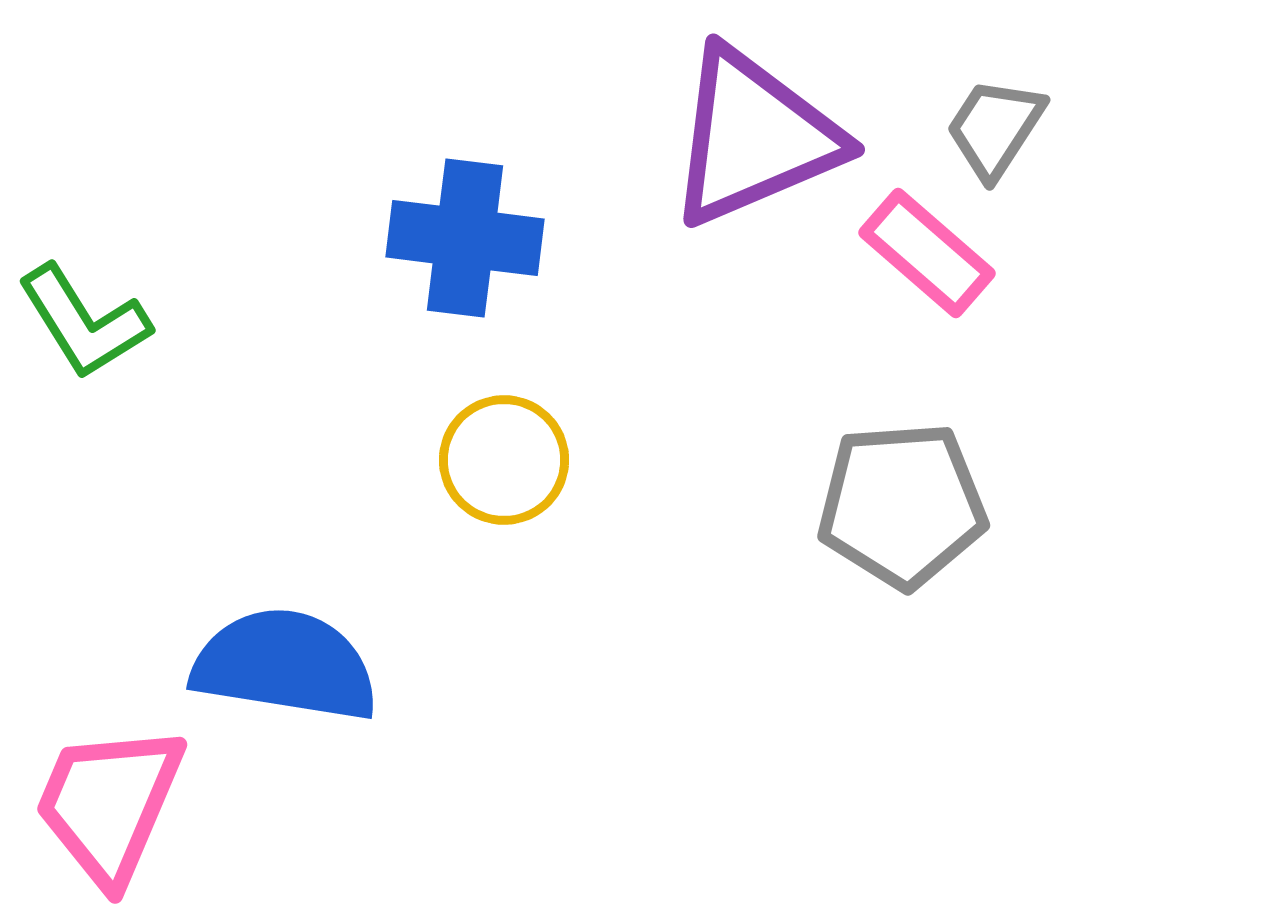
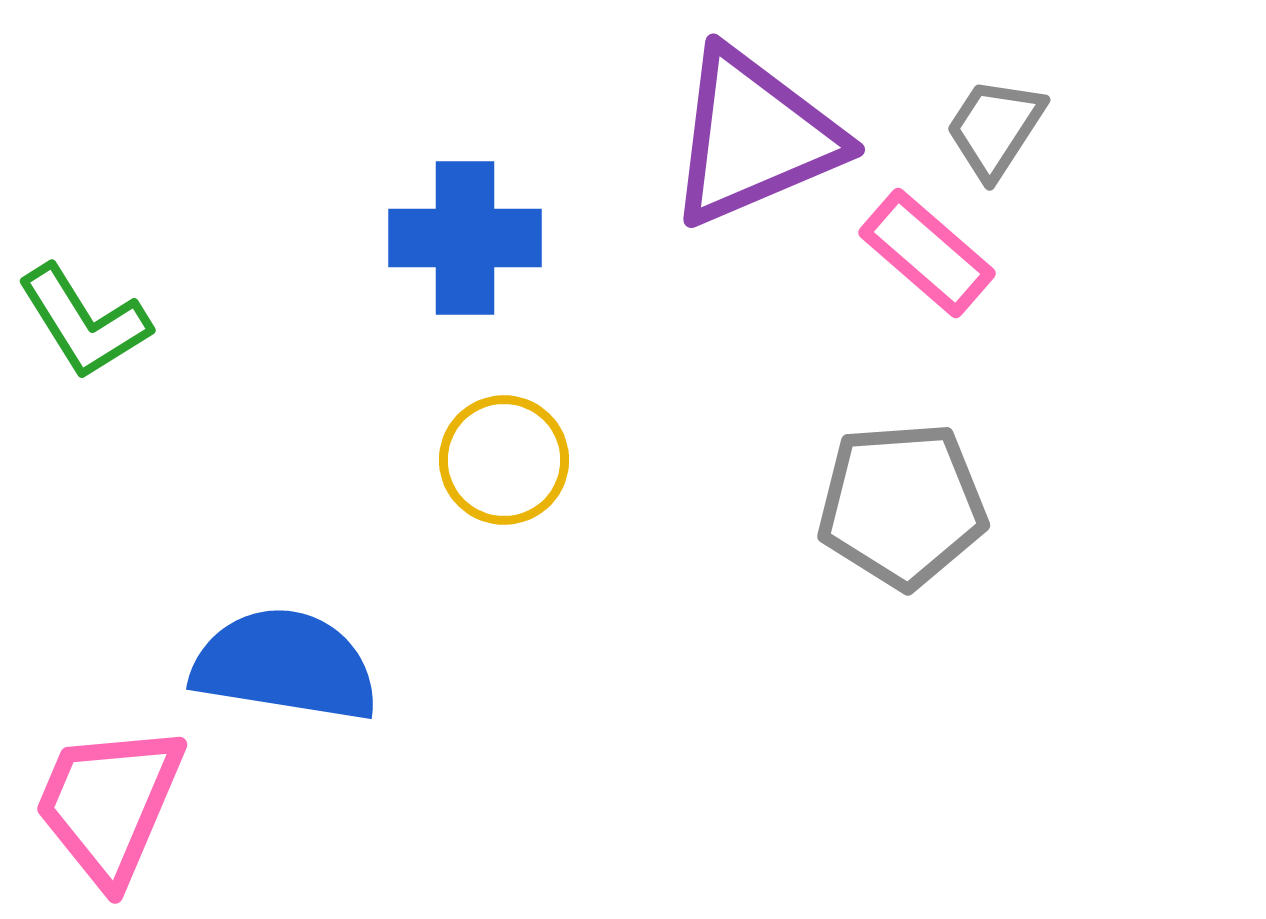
blue cross: rotated 7 degrees counterclockwise
